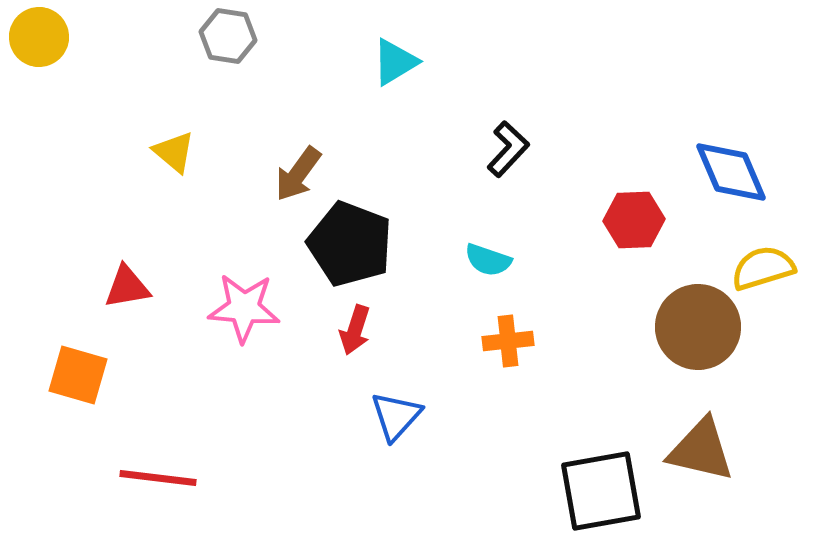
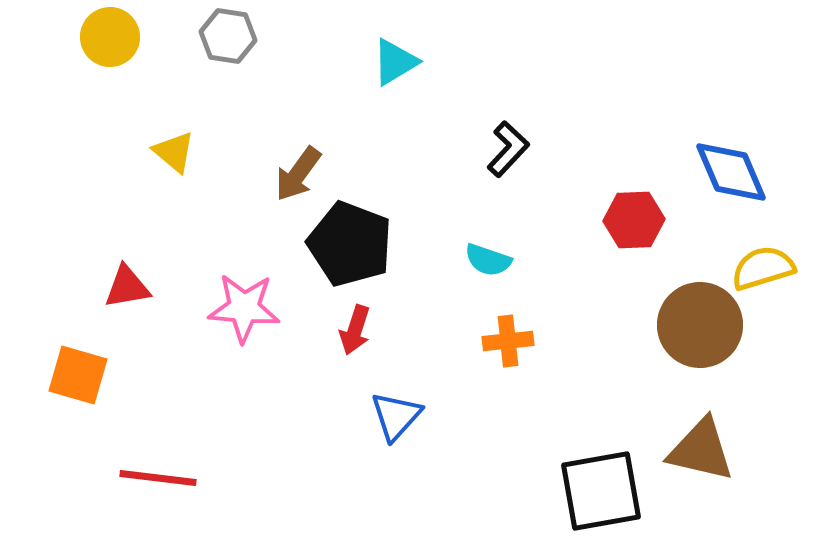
yellow circle: moved 71 px right
brown circle: moved 2 px right, 2 px up
